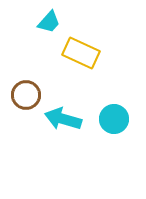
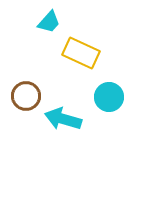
brown circle: moved 1 px down
cyan circle: moved 5 px left, 22 px up
